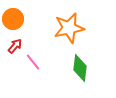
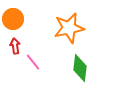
red arrow: rotated 49 degrees counterclockwise
